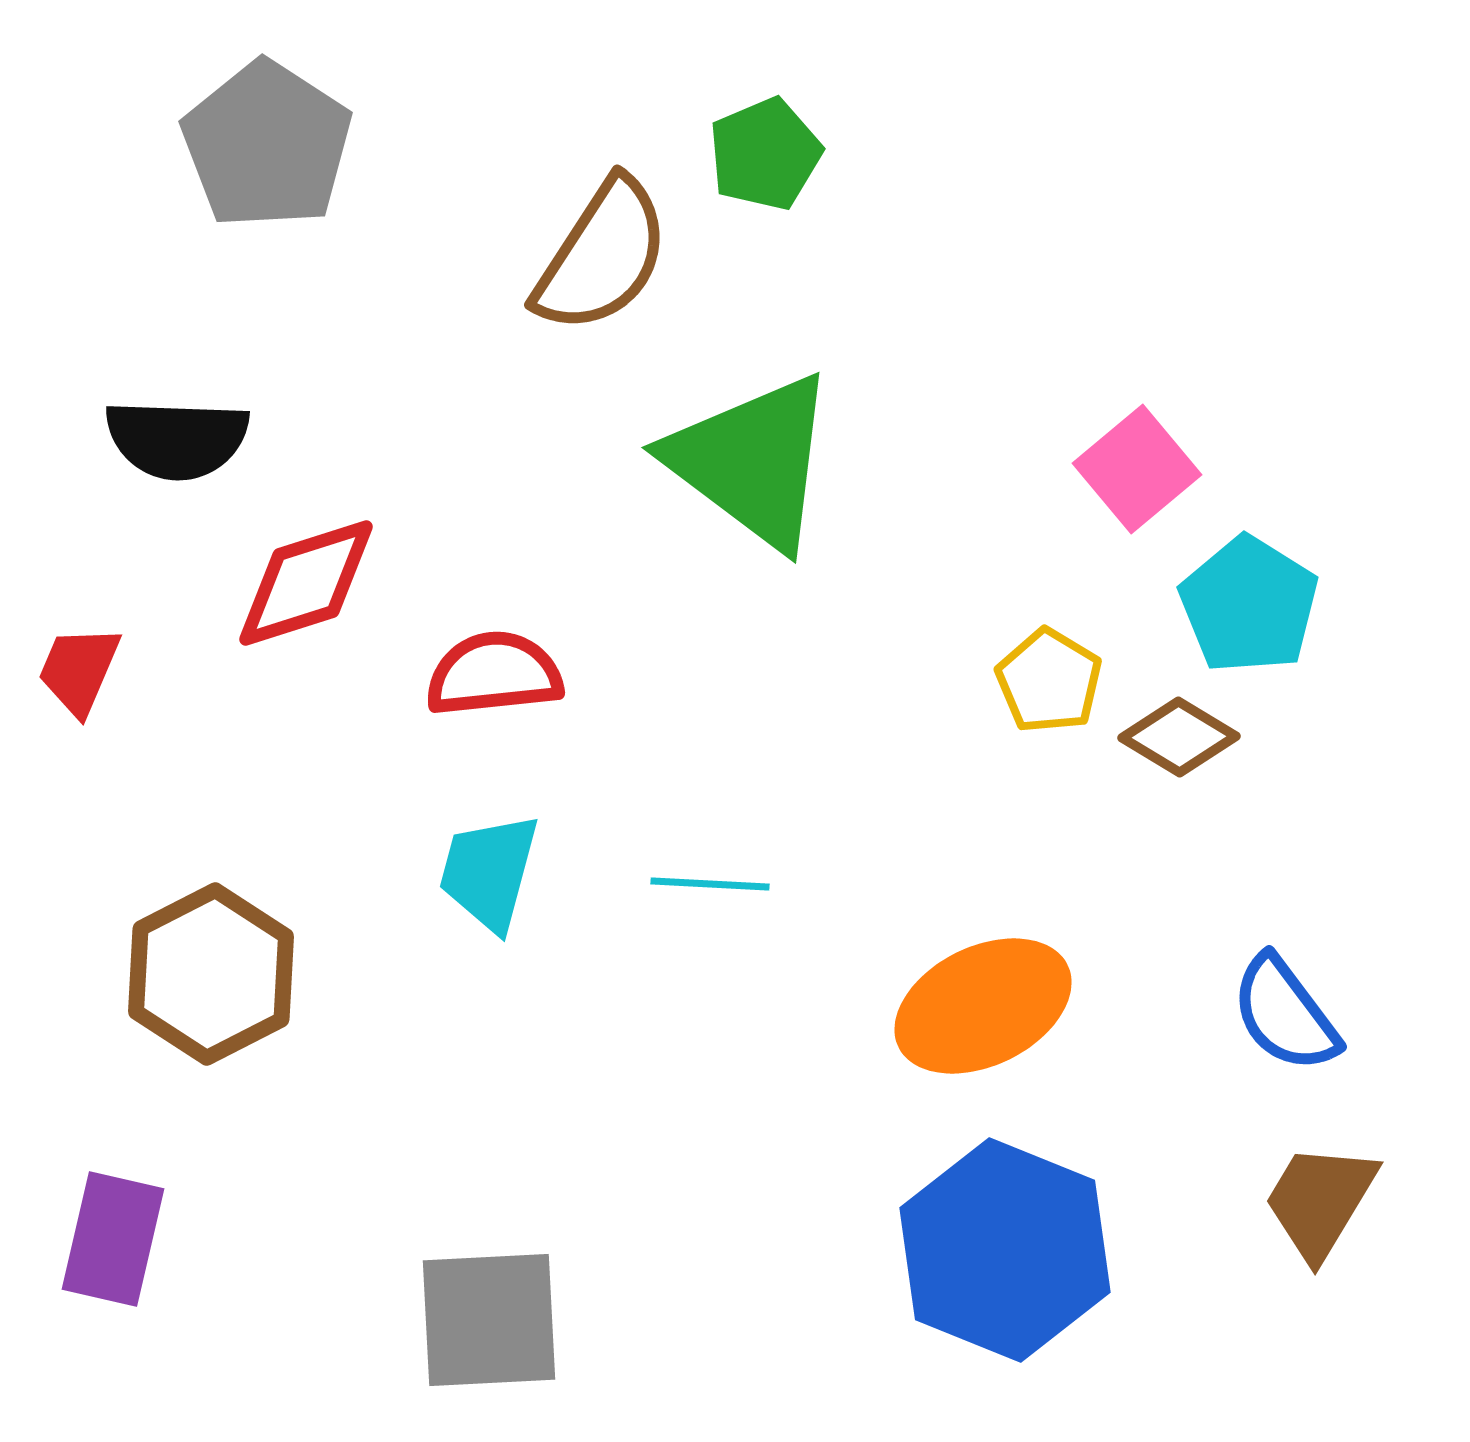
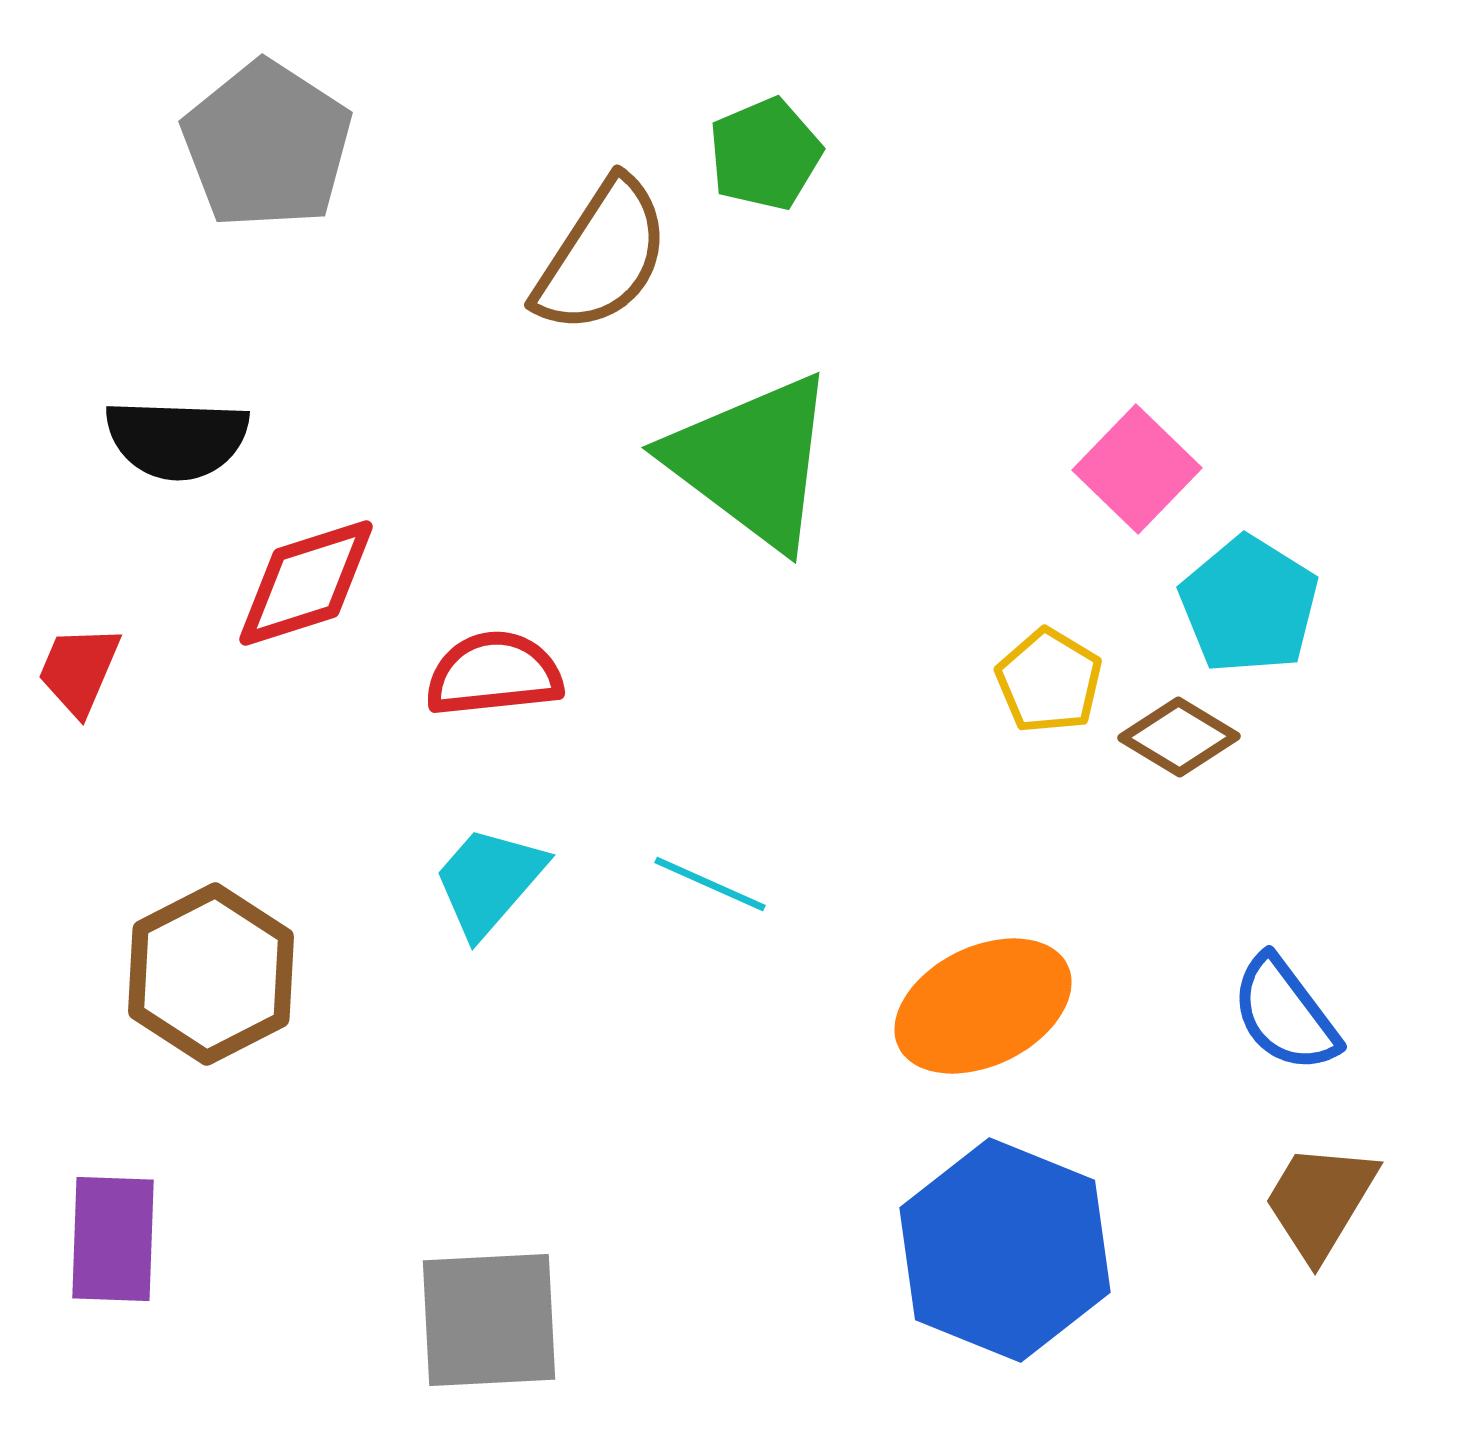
pink square: rotated 6 degrees counterclockwise
cyan trapezoid: moved 9 px down; rotated 26 degrees clockwise
cyan line: rotated 21 degrees clockwise
purple rectangle: rotated 11 degrees counterclockwise
